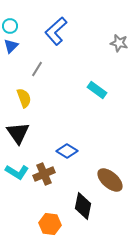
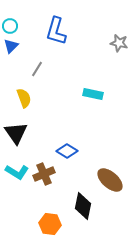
blue L-shape: rotated 32 degrees counterclockwise
cyan rectangle: moved 4 px left, 4 px down; rotated 24 degrees counterclockwise
black triangle: moved 2 px left
